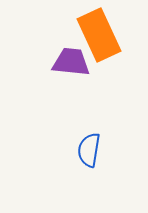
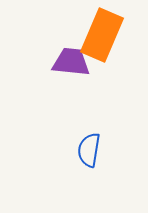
orange rectangle: moved 3 px right; rotated 48 degrees clockwise
